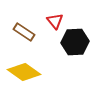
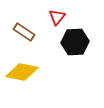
red triangle: moved 2 px right, 4 px up; rotated 18 degrees clockwise
yellow diamond: moved 2 px left; rotated 24 degrees counterclockwise
